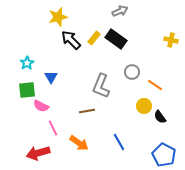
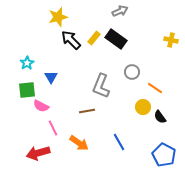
orange line: moved 3 px down
yellow circle: moved 1 px left, 1 px down
